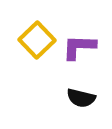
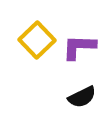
black semicircle: moved 1 px right, 1 px up; rotated 40 degrees counterclockwise
